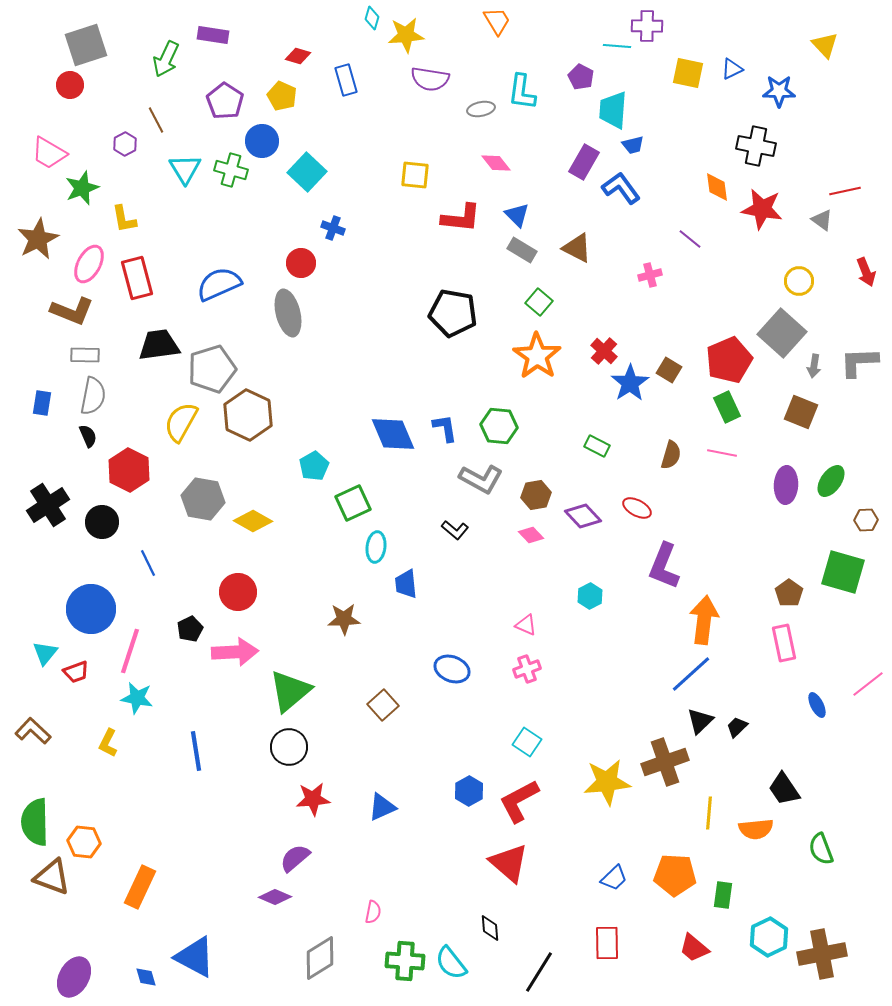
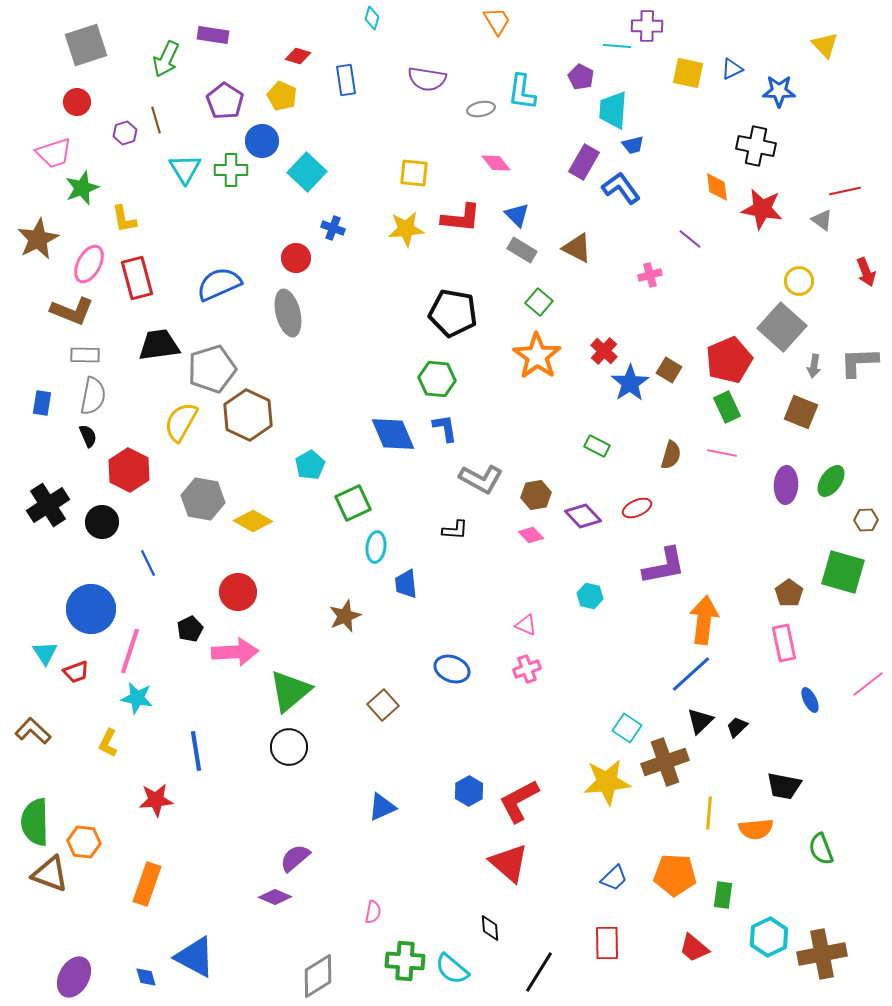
yellow star at (406, 35): moved 194 px down
purple semicircle at (430, 79): moved 3 px left
blue rectangle at (346, 80): rotated 8 degrees clockwise
red circle at (70, 85): moved 7 px right, 17 px down
brown line at (156, 120): rotated 12 degrees clockwise
purple hexagon at (125, 144): moved 11 px up; rotated 10 degrees clockwise
pink trapezoid at (49, 153): moved 5 px right; rotated 48 degrees counterclockwise
green cross at (231, 170): rotated 16 degrees counterclockwise
yellow square at (415, 175): moved 1 px left, 2 px up
red circle at (301, 263): moved 5 px left, 5 px up
gray square at (782, 333): moved 6 px up
green hexagon at (499, 426): moved 62 px left, 47 px up
cyan pentagon at (314, 466): moved 4 px left, 1 px up
red ellipse at (637, 508): rotated 52 degrees counterclockwise
black L-shape at (455, 530): rotated 36 degrees counterclockwise
purple L-shape at (664, 566): rotated 123 degrees counterclockwise
cyan hexagon at (590, 596): rotated 20 degrees counterclockwise
brown star at (344, 619): moved 1 px right, 3 px up; rotated 20 degrees counterclockwise
cyan triangle at (45, 653): rotated 12 degrees counterclockwise
blue ellipse at (817, 705): moved 7 px left, 5 px up
cyan square at (527, 742): moved 100 px right, 14 px up
black trapezoid at (784, 789): moved 3 px up; rotated 45 degrees counterclockwise
red star at (313, 799): moved 157 px left, 1 px down
brown triangle at (52, 877): moved 2 px left, 3 px up
orange rectangle at (140, 887): moved 7 px right, 3 px up; rotated 6 degrees counterclockwise
gray diamond at (320, 958): moved 2 px left, 18 px down
cyan semicircle at (451, 963): moved 1 px right, 6 px down; rotated 12 degrees counterclockwise
